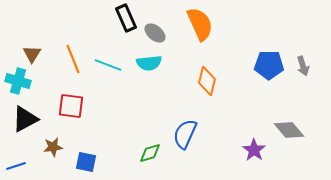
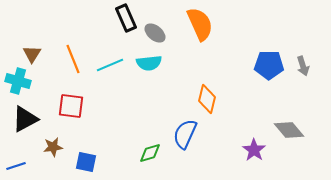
cyan line: moved 2 px right; rotated 44 degrees counterclockwise
orange diamond: moved 18 px down
